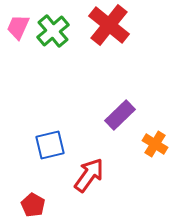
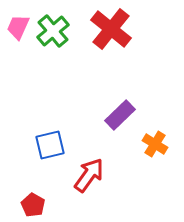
red cross: moved 2 px right, 4 px down
